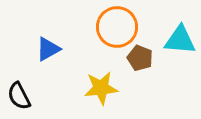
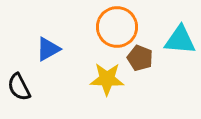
yellow star: moved 6 px right, 9 px up; rotated 8 degrees clockwise
black semicircle: moved 9 px up
